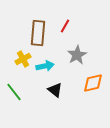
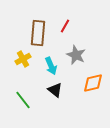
gray star: moved 1 px left; rotated 18 degrees counterclockwise
cyan arrow: moved 6 px right; rotated 78 degrees clockwise
green line: moved 9 px right, 8 px down
